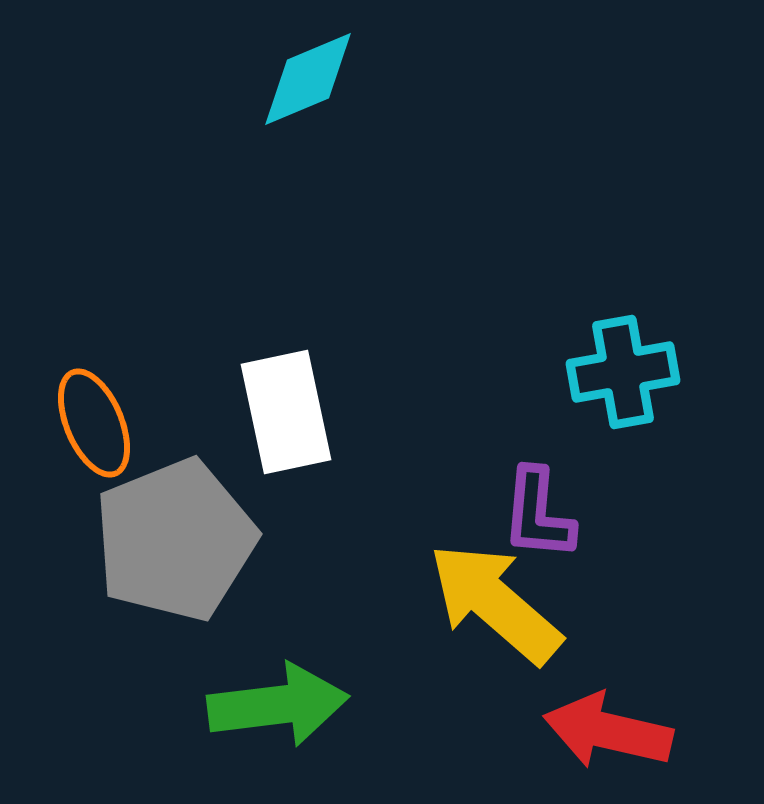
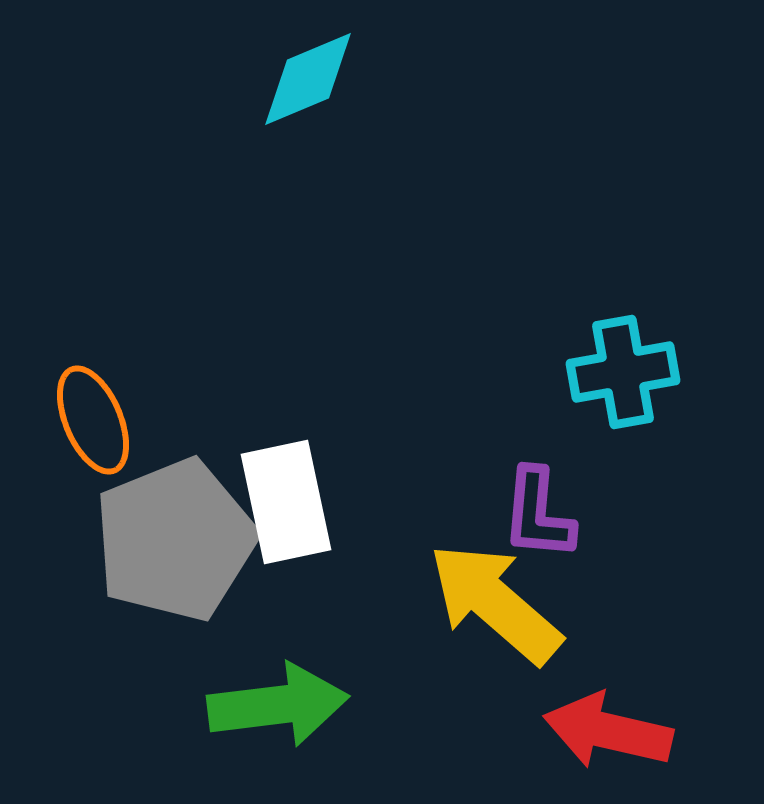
white rectangle: moved 90 px down
orange ellipse: moved 1 px left, 3 px up
